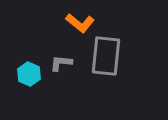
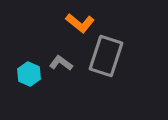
gray rectangle: rotated 12 degrees clockwise
gray L-shape: rotated 30 degrees clockwise
